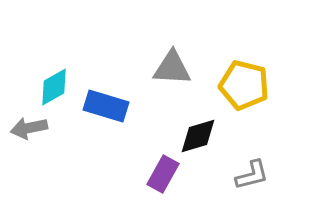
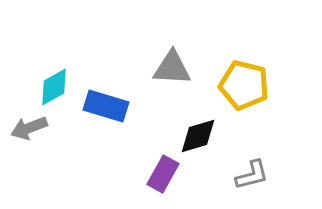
gray arrow: rotated 9 degrees counterclockwise
